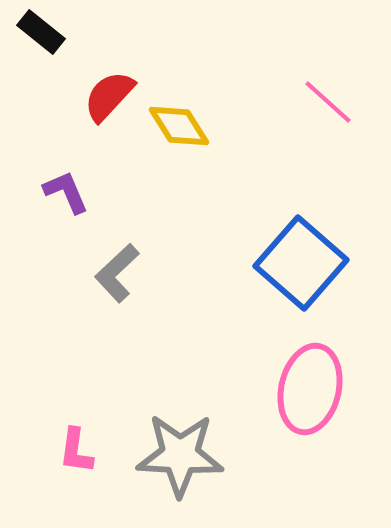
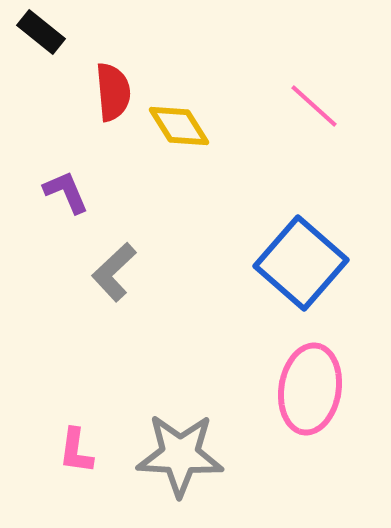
red semicircle: moved 4 px right, 4 px up; rotated 132 degrees clockwise
pink line: moved 14 px left, 4 px down
gray L-shape: moved 3 px left, 1 px up
pink ellipse: rotated 4 degrees counterclockwise
